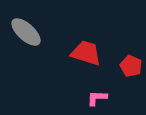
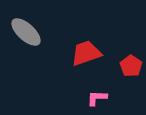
red trapezoid: rotated 36 degrees counterclockwise
red pentagon: rotated 10 degrees clockwise
